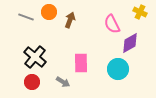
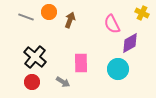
yellow cross: moved 2 px right, 1 px down
